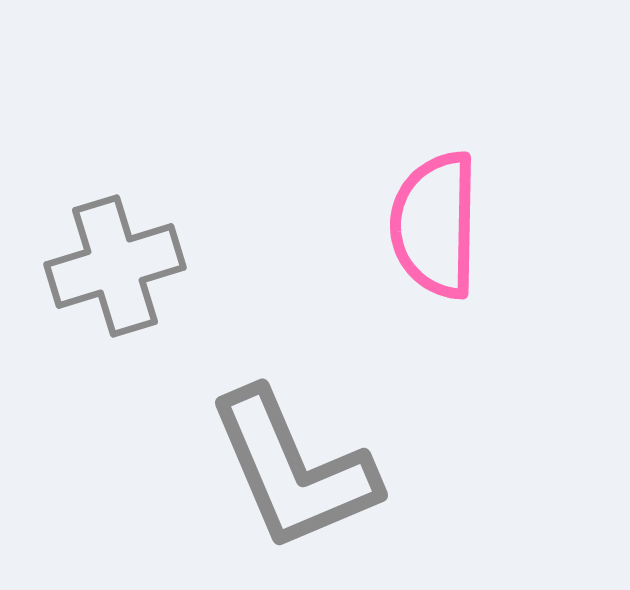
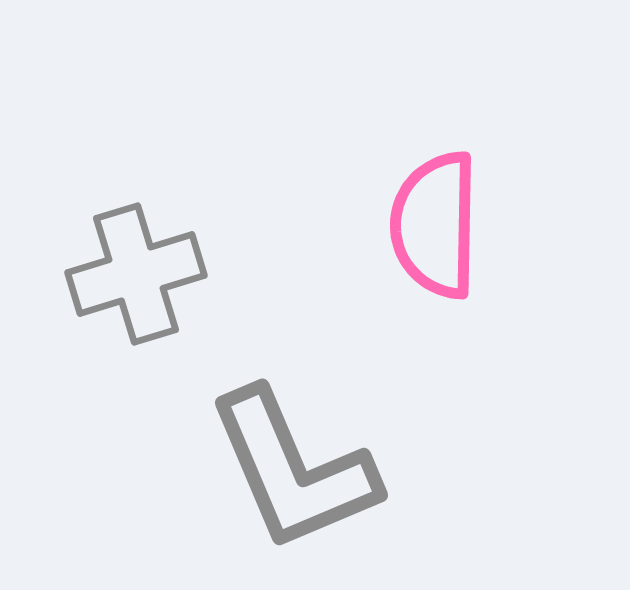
gray cross: moved 21 px right, 8 px down
